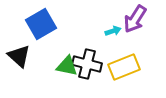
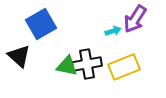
black cross: rotated 24 degrees counterclockwise
